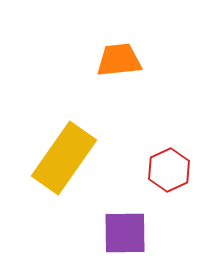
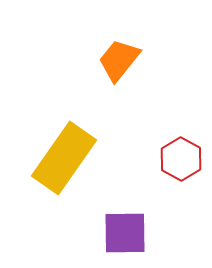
orange trapezoid: rotated 45 degrees counterclockwise
red hexagon: moved 12 px right, 11 px up; rotated 6 degrees counterclockwise
